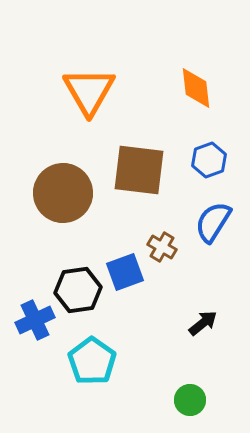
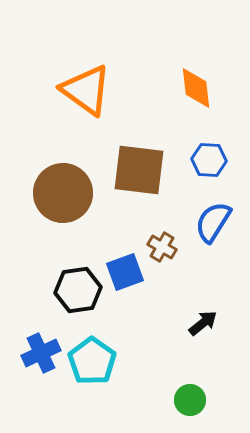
orange triangle: moved 3 px left, 1 px up; rotated 24 degrees counterclockwise
blue hexagon: rotated 24 degrees clockwise
blue cross: moved 6 px right, 33 px down
